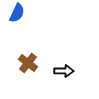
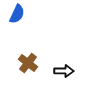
blue semicircle: moved 1 px down
